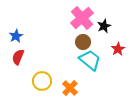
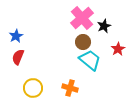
yellow circle: moved 9 px left, 7 px down
orange cross: rotated 28 degrees counterclockwise
